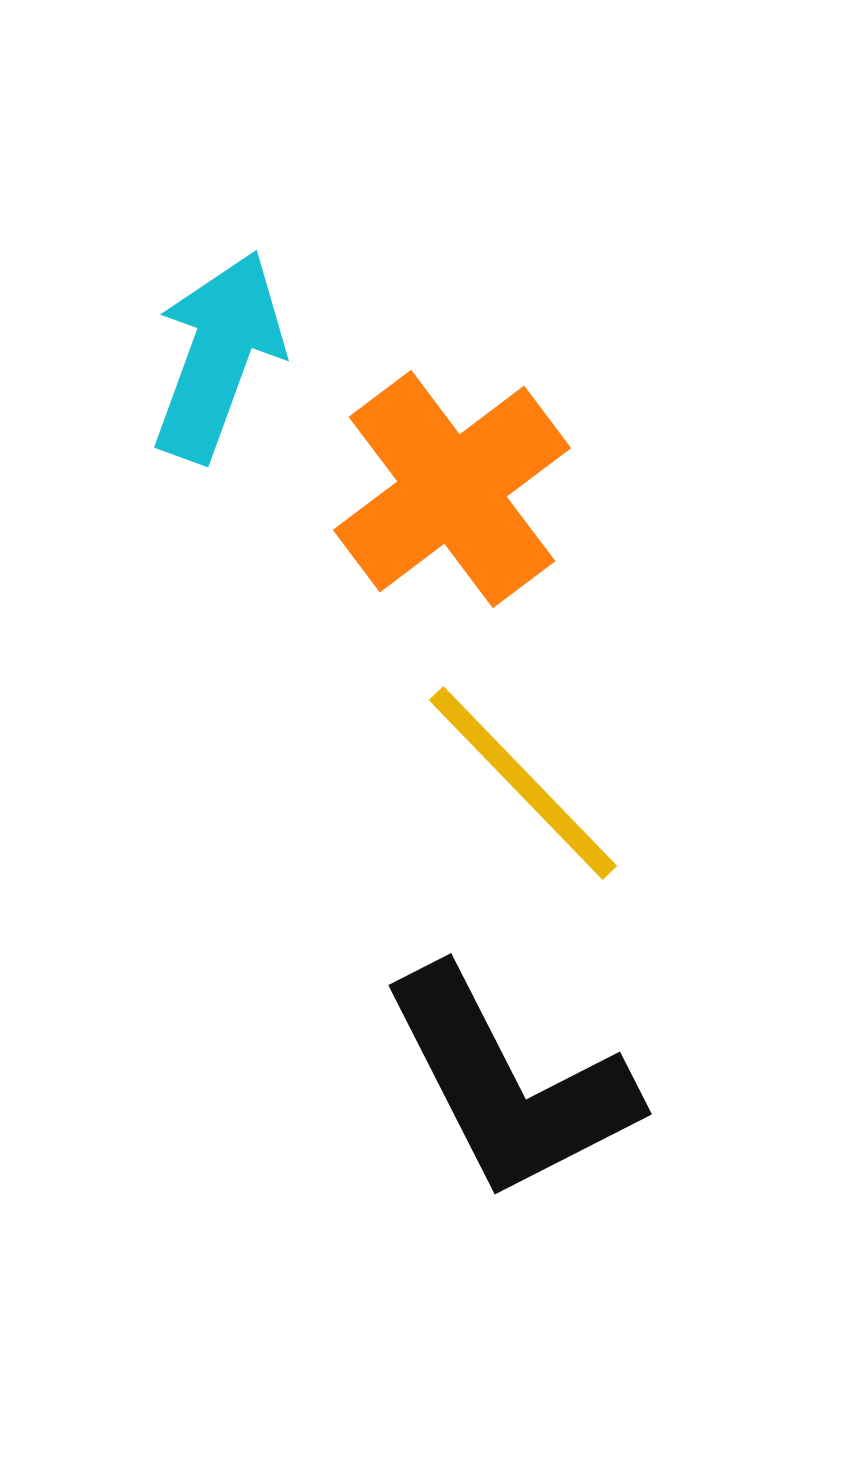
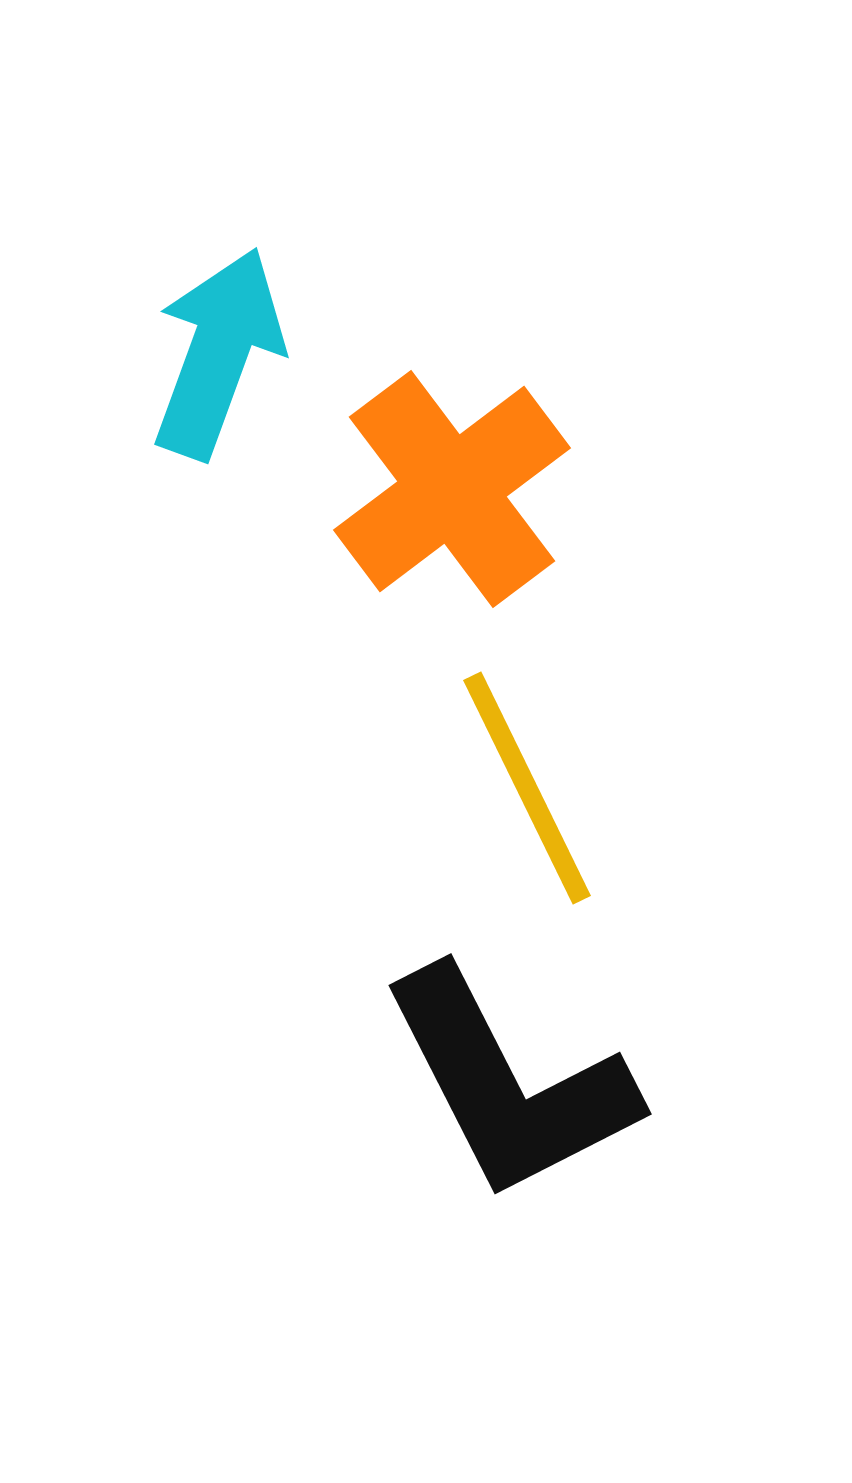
cyan arrow: moved 3 px up
yellow line: moved 4 px right, 5 px down; rotated 18 degrees clockwise
